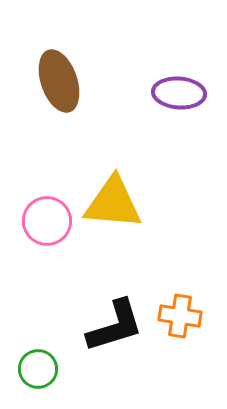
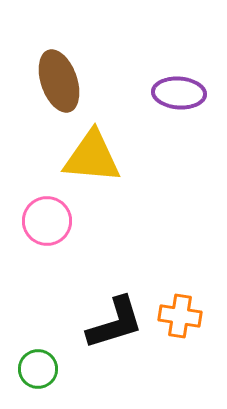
yellow triangle: moved 21 px left, 46 px up
black L-shape: moved 3 px up
